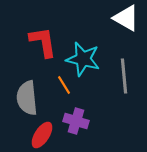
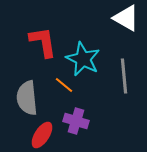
cyan star: rotated 12 degrees clockwise
orange line: rotated 18 degrees counterclockwise
